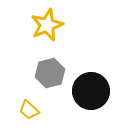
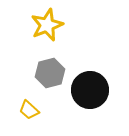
black circle: moved 1 px left, 1 px up
